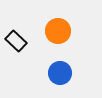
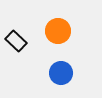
blue circle: moved 1 px right
